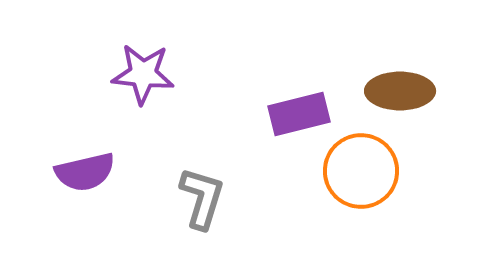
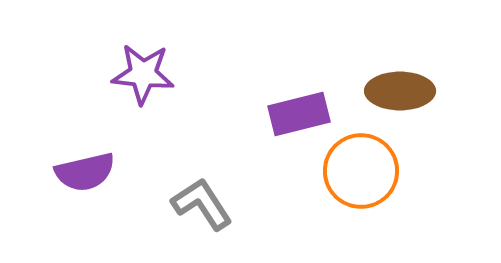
gray L-shape: moved 6 px down; rotated 50 degrees counterclockwise
